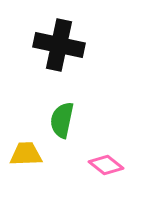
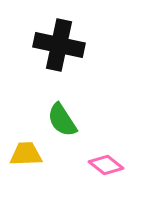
green semicircle: rotated 45 degrees counterclockwise
